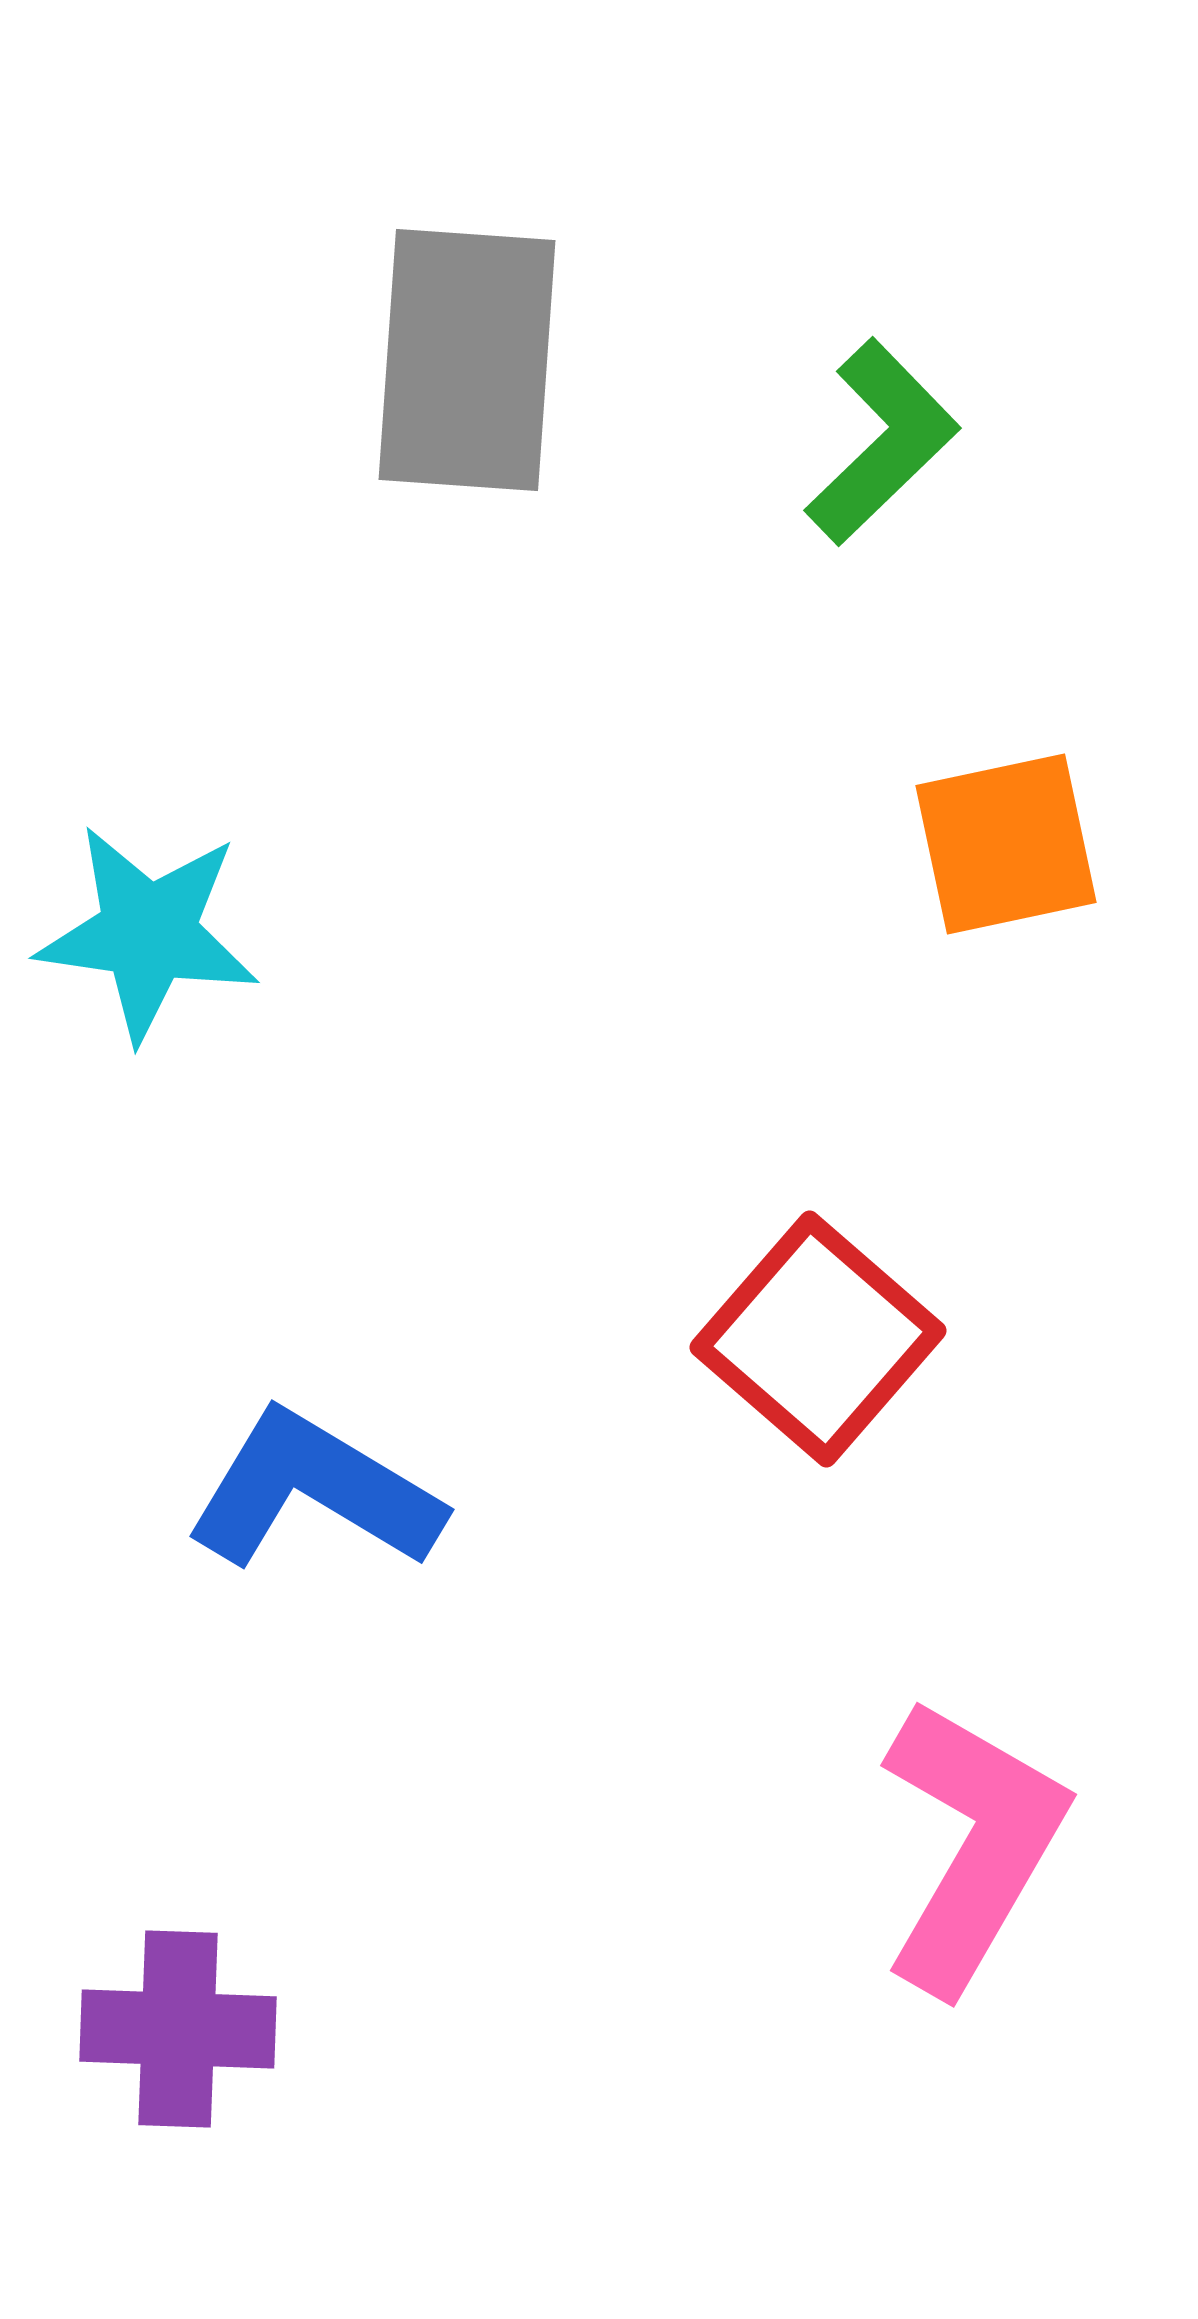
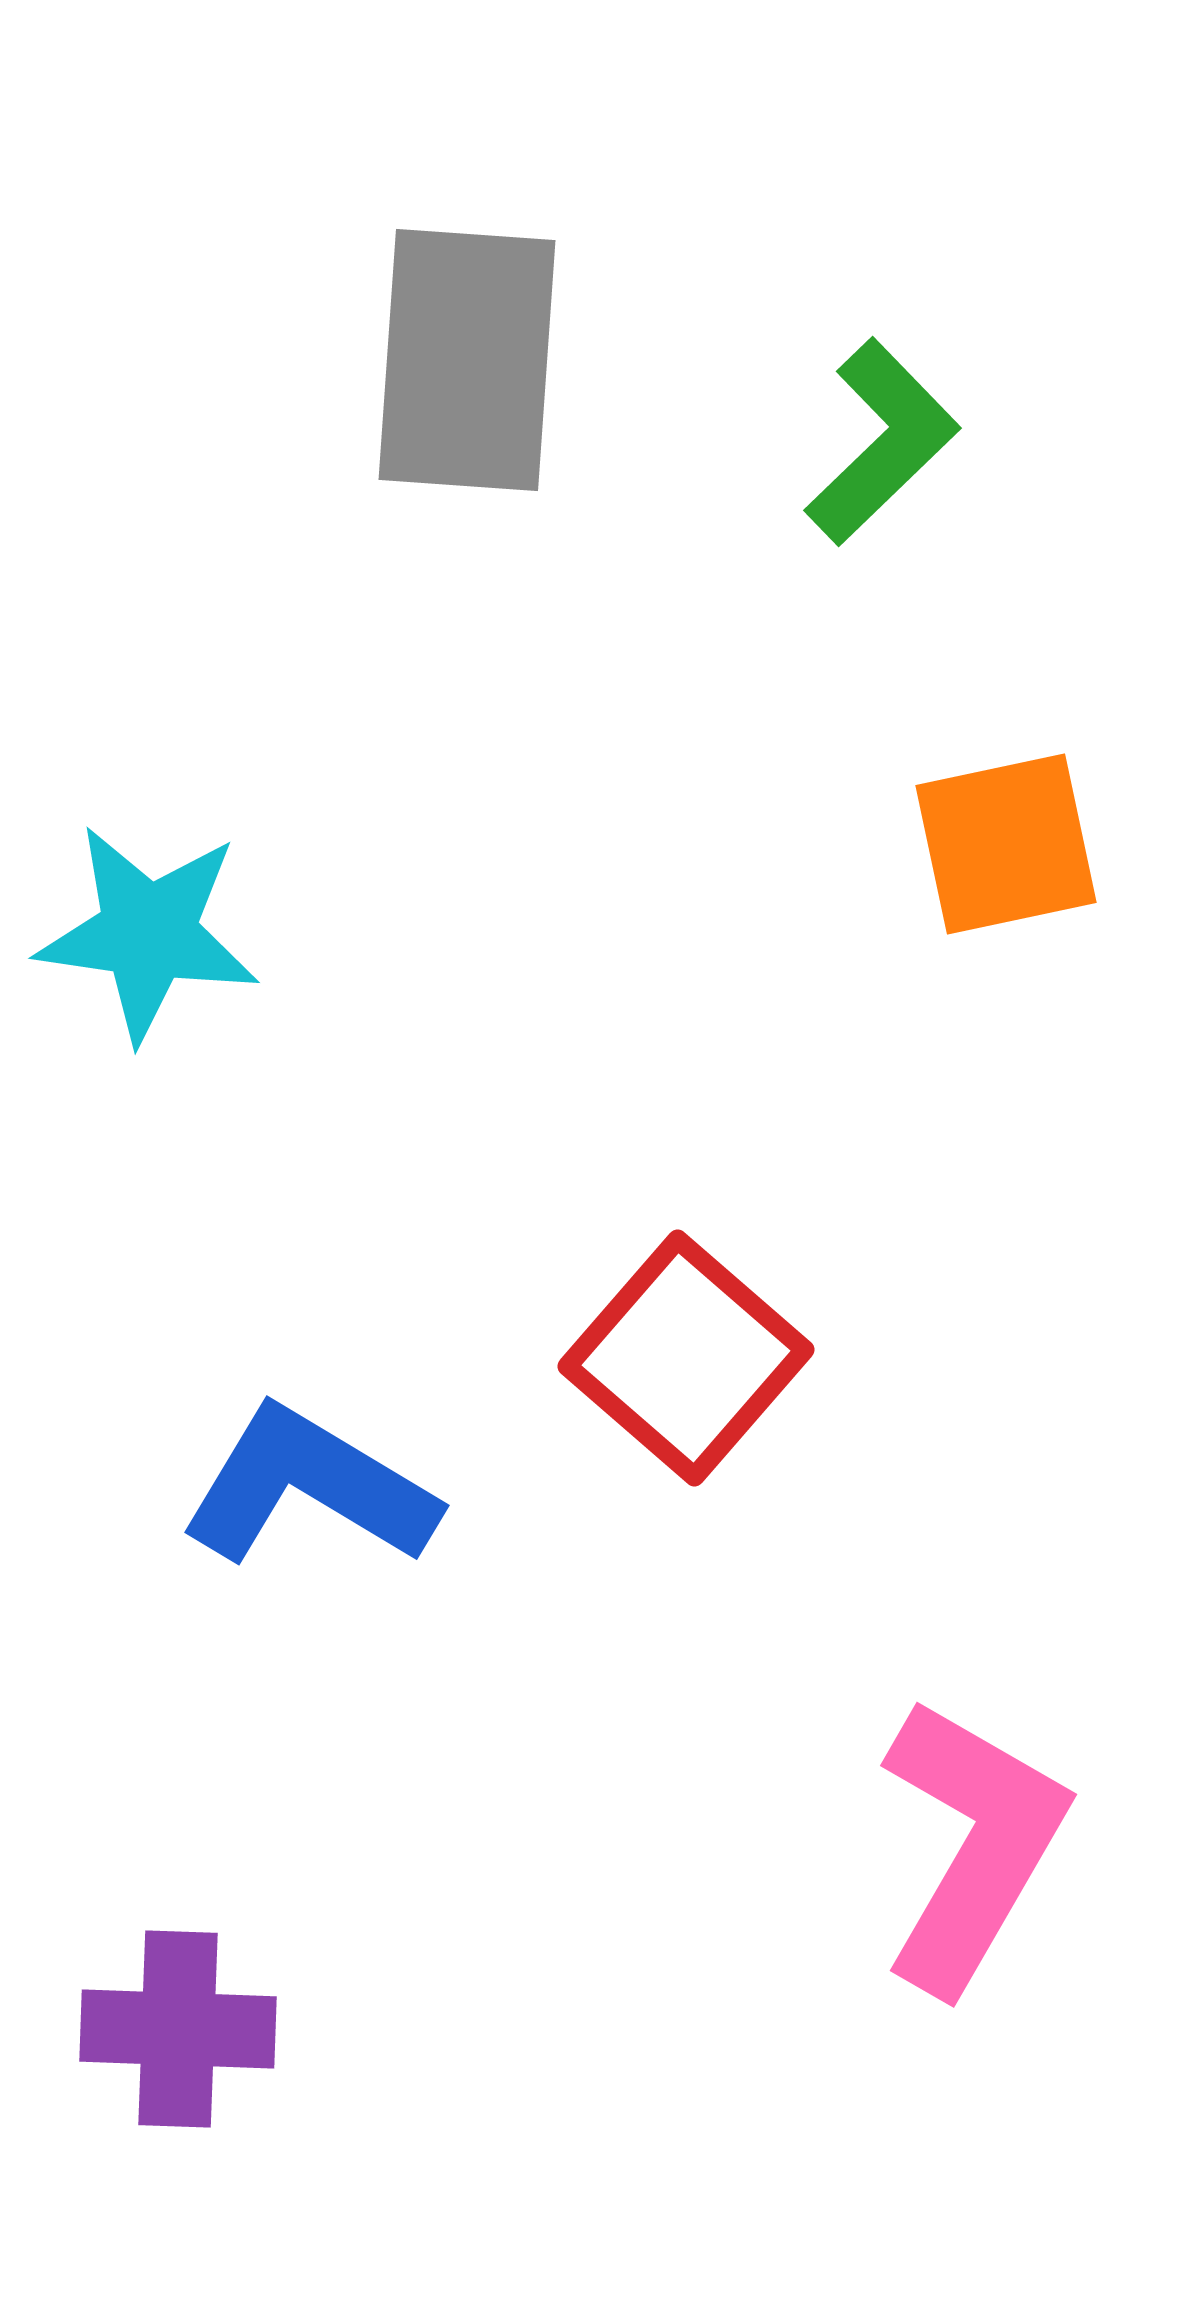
red square: moved 132 px left, 19 px down
blue L-shape: moved 5 px left, 4 px up
